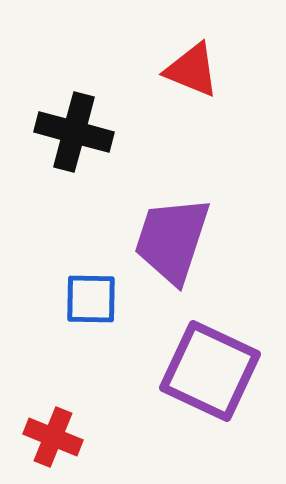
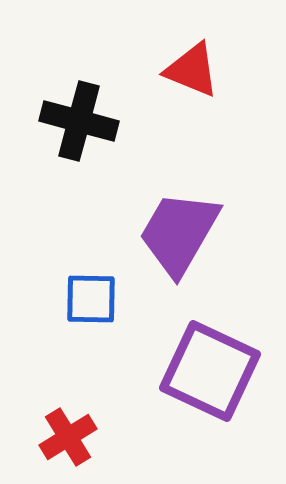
black cross: moved 5 px right, 11 px up
purple trapezoid: moved 7 px right, 7 px up; rotated 12 degrees clockwise
red cross: moved 15 px right; rotated 36 degrees clockwise
